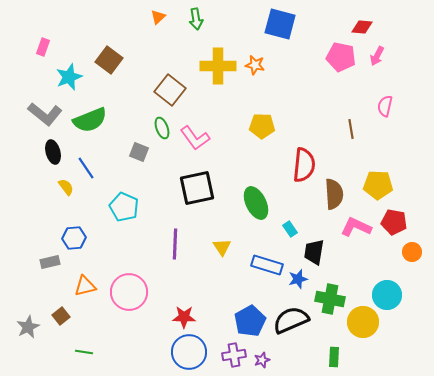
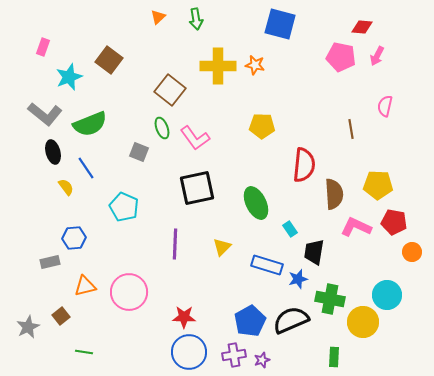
green semicircle at (90, 120): moved 4 px down
yellow triangle at (222, 247): rotated 18 degrees clockwise
